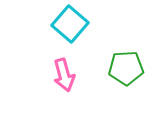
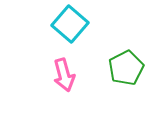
green pentagon: rotated 24 degrees counterclockwise
